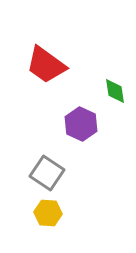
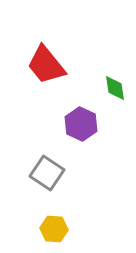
red trapezoid: rotated 15 degrees clockwise
green diamond: moved 3 px up
yellow hexagon: moved 6 px right, 16 px down
